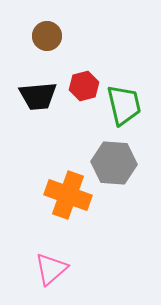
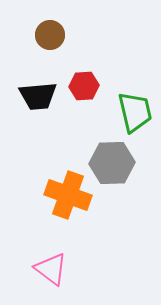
brown circle: moved 3 px right, 1 px up
red hexagon: rotated 12 degrees clockwise
green trapezoid: moved 11 px right, 7 px down
gray hexagon: moved 2 px left; rotated 6 degrees counterclockwise
pink triangle: rotated 42 degrees counterclockwise
